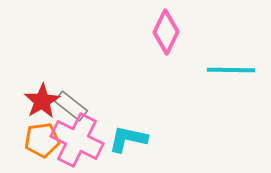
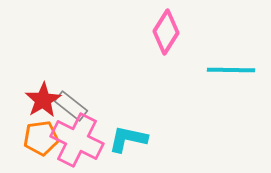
pink diamond: rotated 6 degrees clockwise
red star: moved 1 px right, 1 px up
orange pentagon: moved 1 px left, 2 px up
